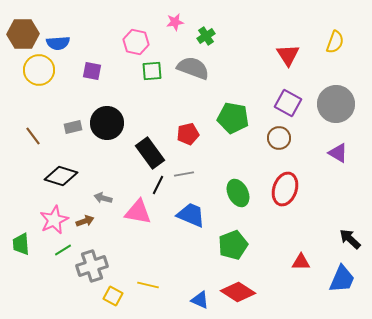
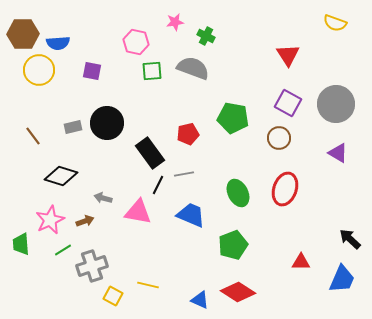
green cross at (206, 36): rotated 30 degrees counterclockwise
yellow semicircle at (335, 42): moved 19 px up; rotated 90 degrees clockwise
pink star at (54, 220): moved 4 px left
